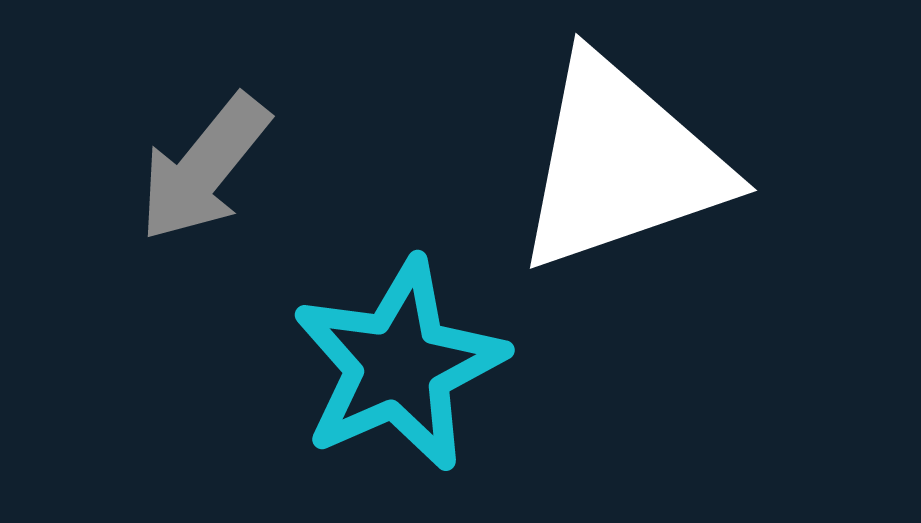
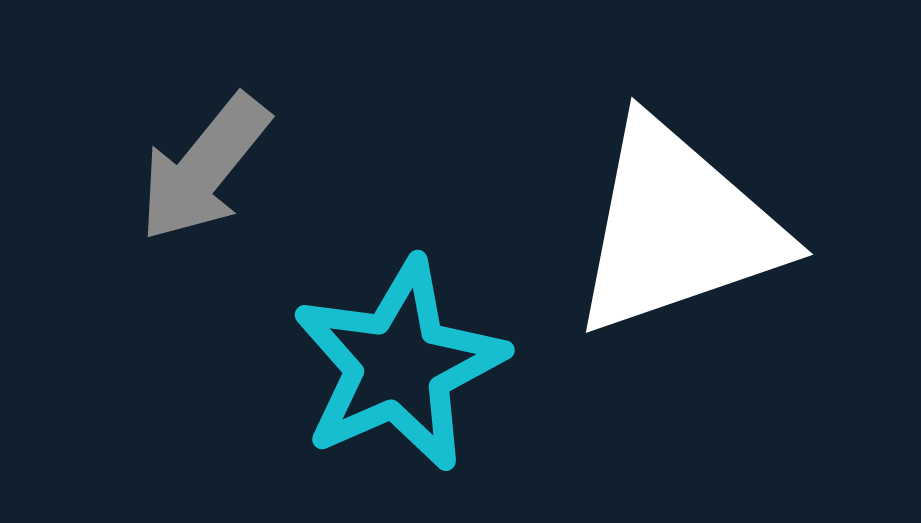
white triangle: moved 56 px right, 64 px down
